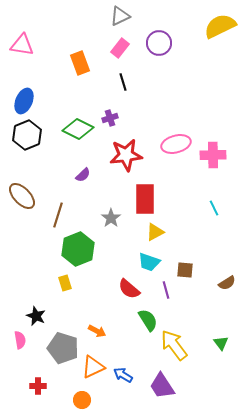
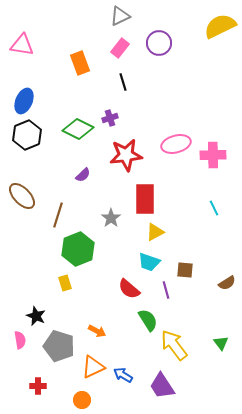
gray pentagon: moved 4 px left, 2 px up
